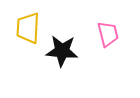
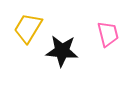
yellow trapezoid: rotated 28 degrees clockwise
